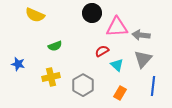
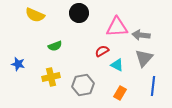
black circle: moved 13 px left
gray triangle: moved 1 px right, 1 px up
cyan triangle: rotated 16 degrees counterclockwise
gray hexagon: rotated 20 degrees clockwise
